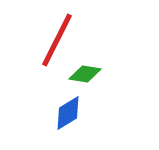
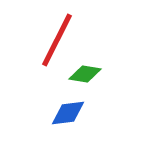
blue diamond: rotated 24 degrees clockwise
